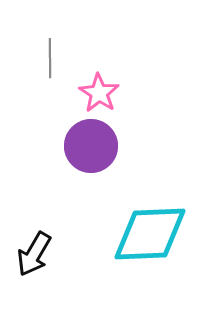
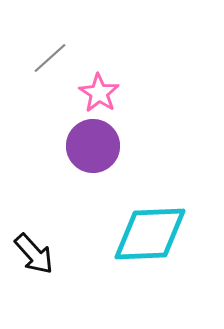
gray line: rotated 48 degrees clockwise
purple circle: moved 2 px right
black arrow: rotated 72 degrees counterclockwise
